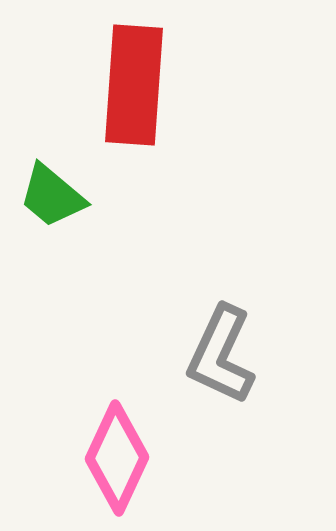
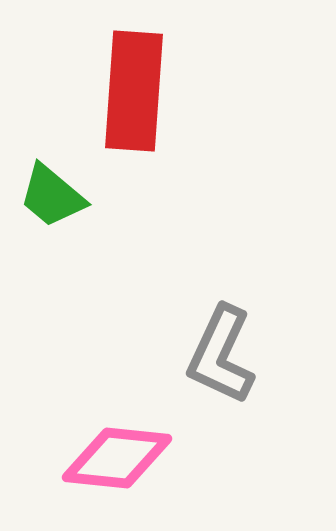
red rectangle: moved 6 px down
pink diamond: rotated 71 degrees clockwise
